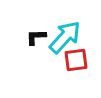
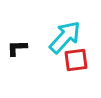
black L-shape: moved 19 px left, 11 px down
